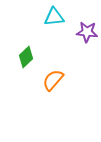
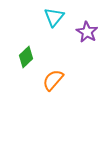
cyan triangle: rotated 45 degrees counterclockwise
purple star: rotated 25 degrees clockwise
